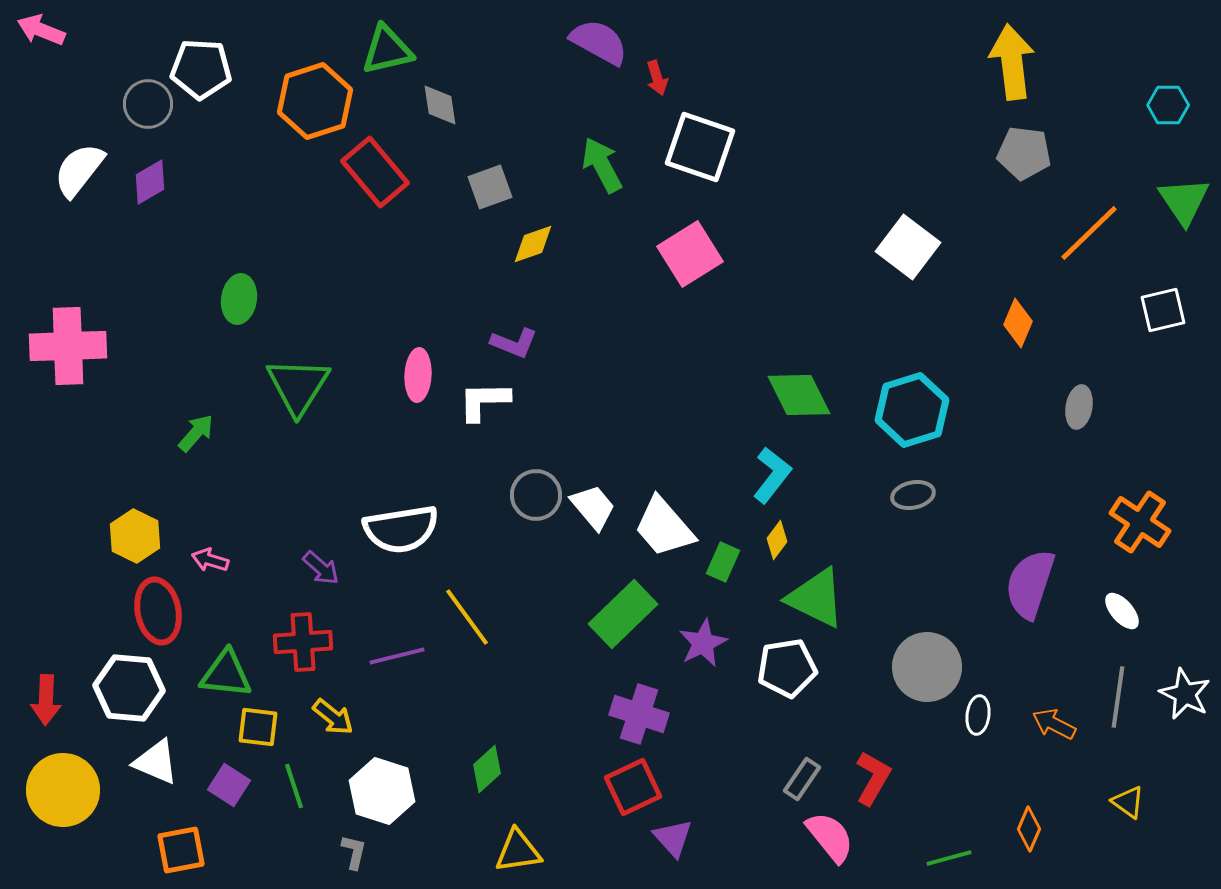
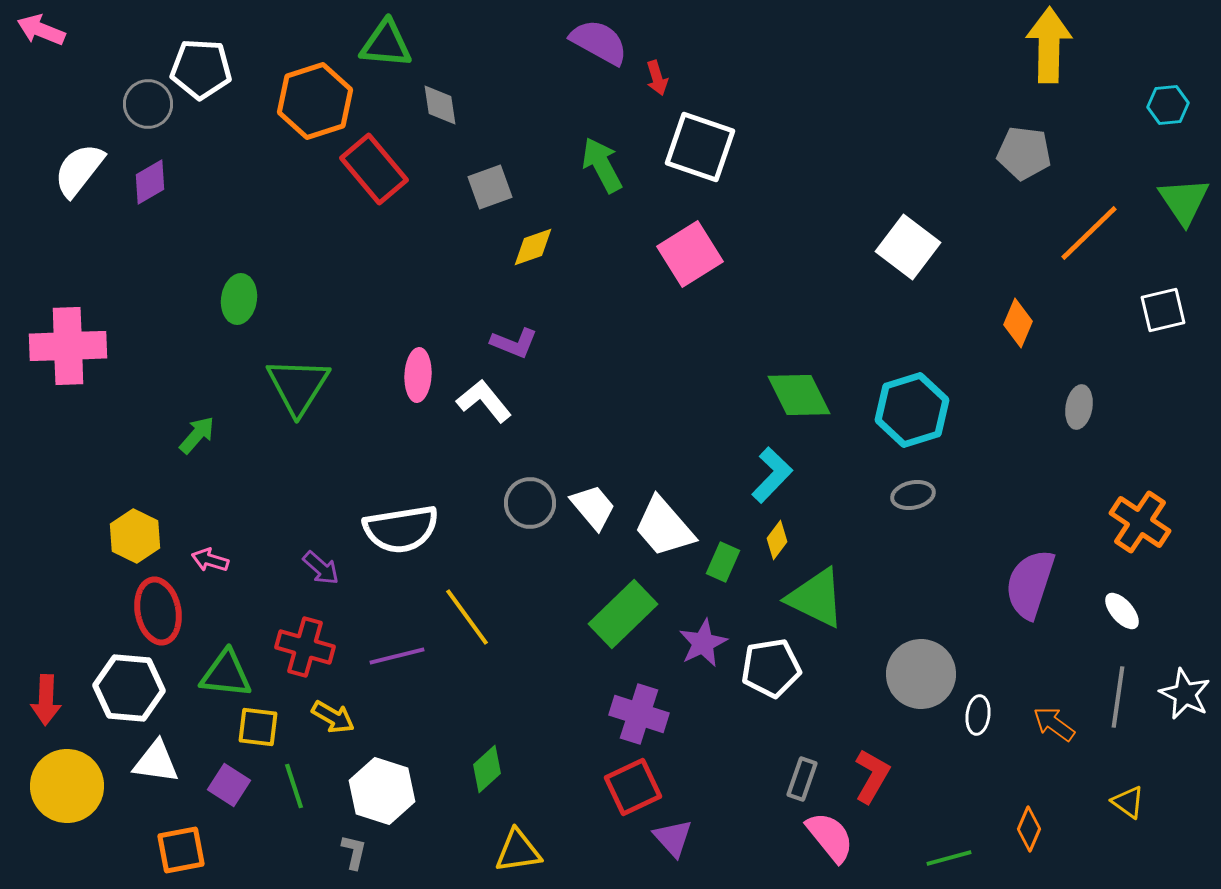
green triangle at (387, 50): moved 1 px left, 6 px up; rotated 18 degrees clockwise
yellow arrow at (1012, 62): moved 37 px right, 17 px up; rotated 8 degrees clockwise
cyan hexagon at (1168, 105): rotated 6 degrees counterclockwise
red rectangle at (375, 172): moved 1 px left, 3 px up
yellow diamond at (533, 244): moved 3 px down
white L-shape at (484, 401): rotated 52 degrees clockwise
green arrow at (196, 433): moved 1 px right, 2 px down
cyan L-shape at (772, 475): rotated 6 degrees clockwise
gray circle at (536, 495): moved 6 px left, 8 px down
red cross at (303, 642): moved 2 px right, 5 px down; rotated 20 degrees clockwise
gray circle at (927, 667): moved 6 px left, 7 px down
white pentagon at (787, 668): moved 16 px left
yellow arrow at (333, 717): rotated 9 degrees counterclockwise
orange arrow at (1054, 724): rotated 9 degrees clockwise
white triangle at (156, 762): rotated 15 degrees counterclockwise
red L-shape at (873, 778): moved 1 px left, 2 px up
gray rectangle at (802, 779): rotated 15 degrees counterclockwise
yellow circle at (63, 790): moved 4 px right, 4 px up
